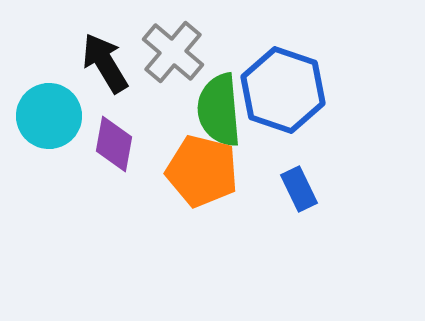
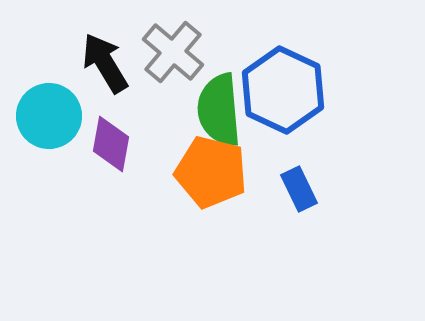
blue hexagon: rotated 6 degrees clockwise
purple diamond: moved 3 px left
orange pentagon: moved 9 px right, 1 px down
